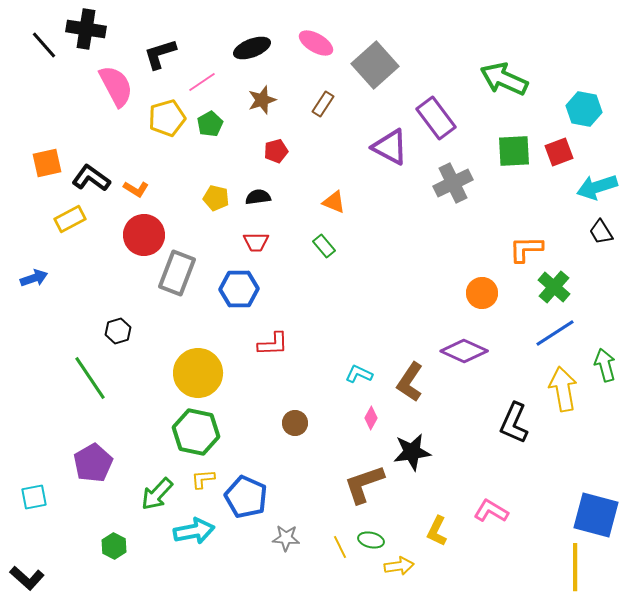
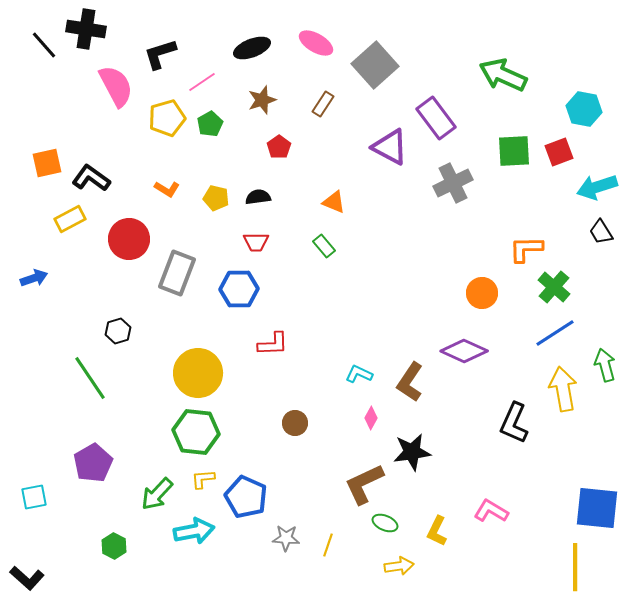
green arrow at (504, 79): moved 1 px left, 4 px up
red pentagon at (276, 151): moved 3 px right, 4 px up; rotated 20 degrees counterclockwise
orange L-shape at (136, 189): moved 31 px right
red circle at (144, 235): moved 15 px left, 4 px down
green hexagon at (196, 432): rotated 6 degrees counterclockwise
brown L-shape at (364, 484): rotated 6 degrees counterclockwise
blue square at (596, 515): moved 1 px right, 7 px up; rotated 9 degrees counterclockwise
green ellipse at (371, 540): moved 14 px right, 17 px up; rotated 10 degrees clockwise
yellow line at (340, 547): moved 12 px left, 2 px up; rotated 45 degrees clockwise
